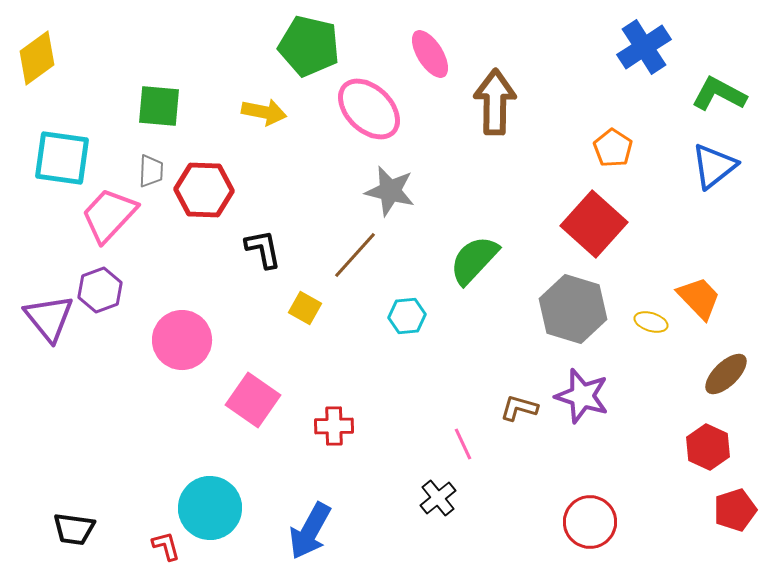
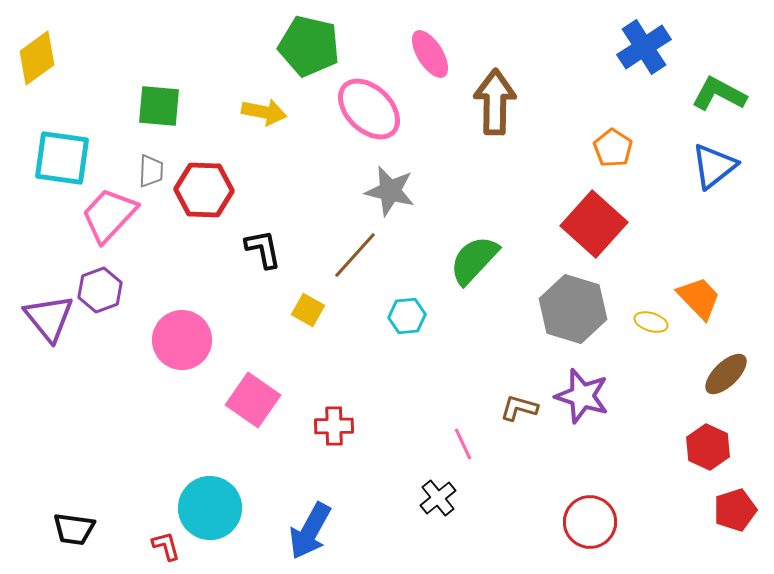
yellow square at (305, 308): moved 3 px right, 2 px down
